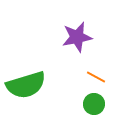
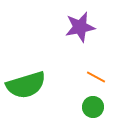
purple star: moved 3 px right, 10 px up
green circle: moved 1 px left, 3 px down
